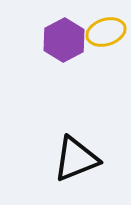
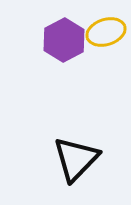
black triangle: rotated 24 degrees counterclockwise
